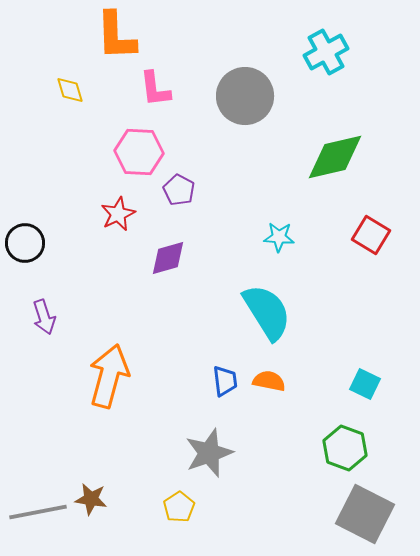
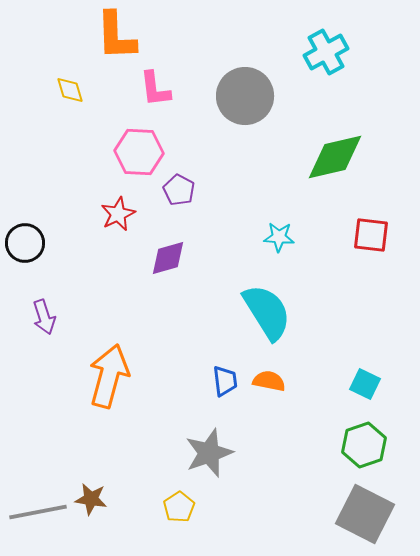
red square: rotated 24 degrees counterclockwise
green hexagon: moved 19 px right, 3 px up; rotated 21 degrees clockwise
